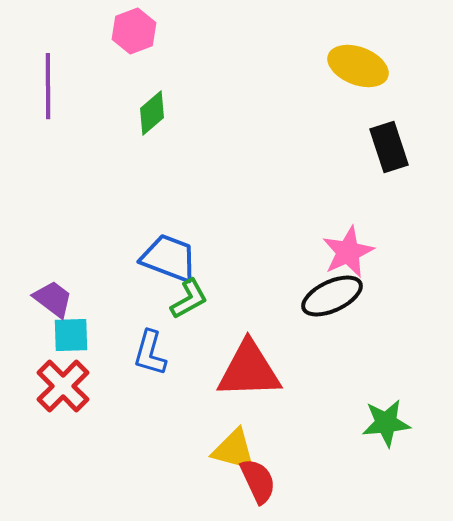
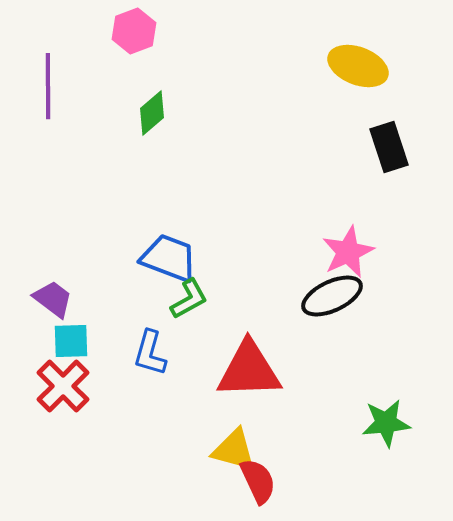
cyan square: moved 6 px down
